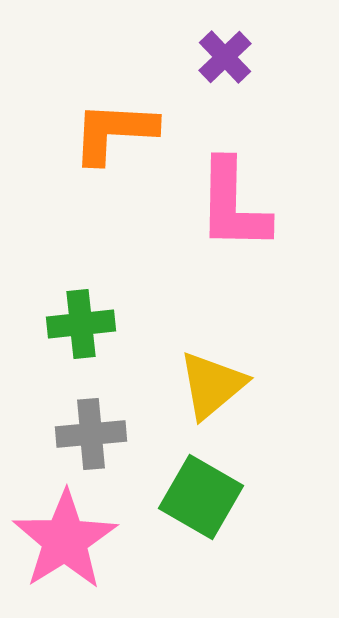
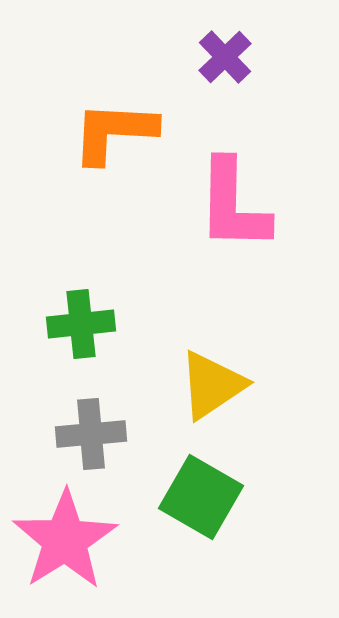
yellow triangle: rotated 6 degrees clockwise
